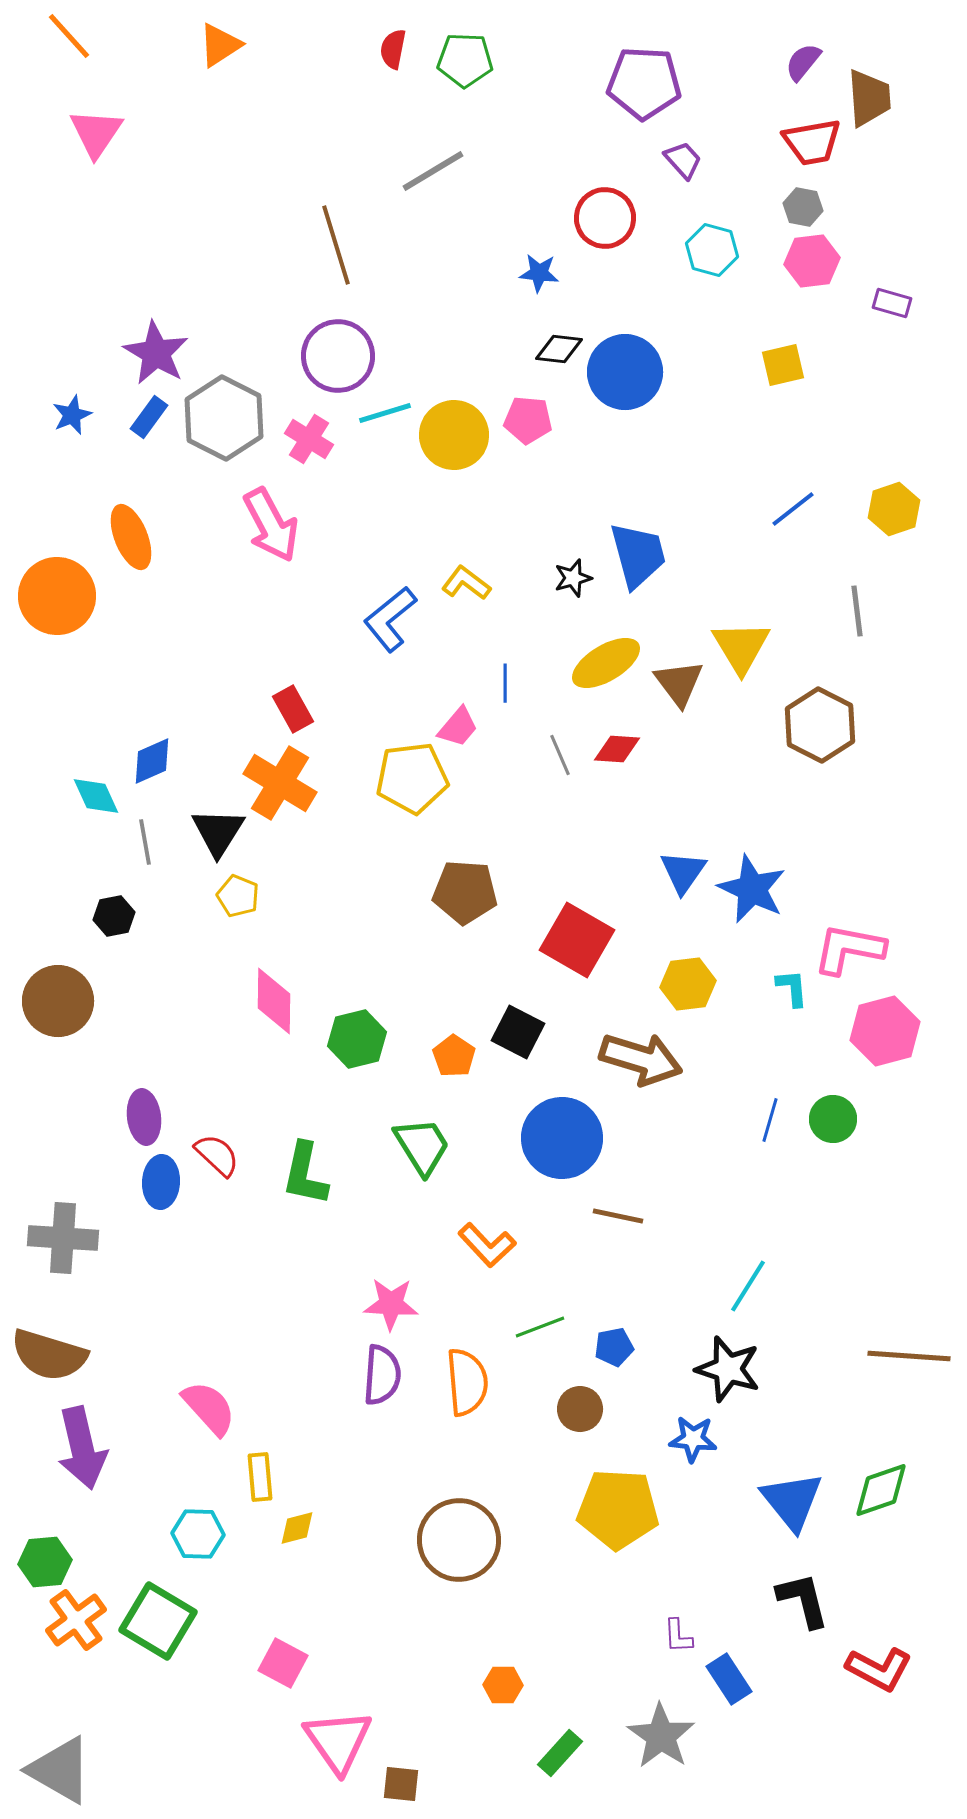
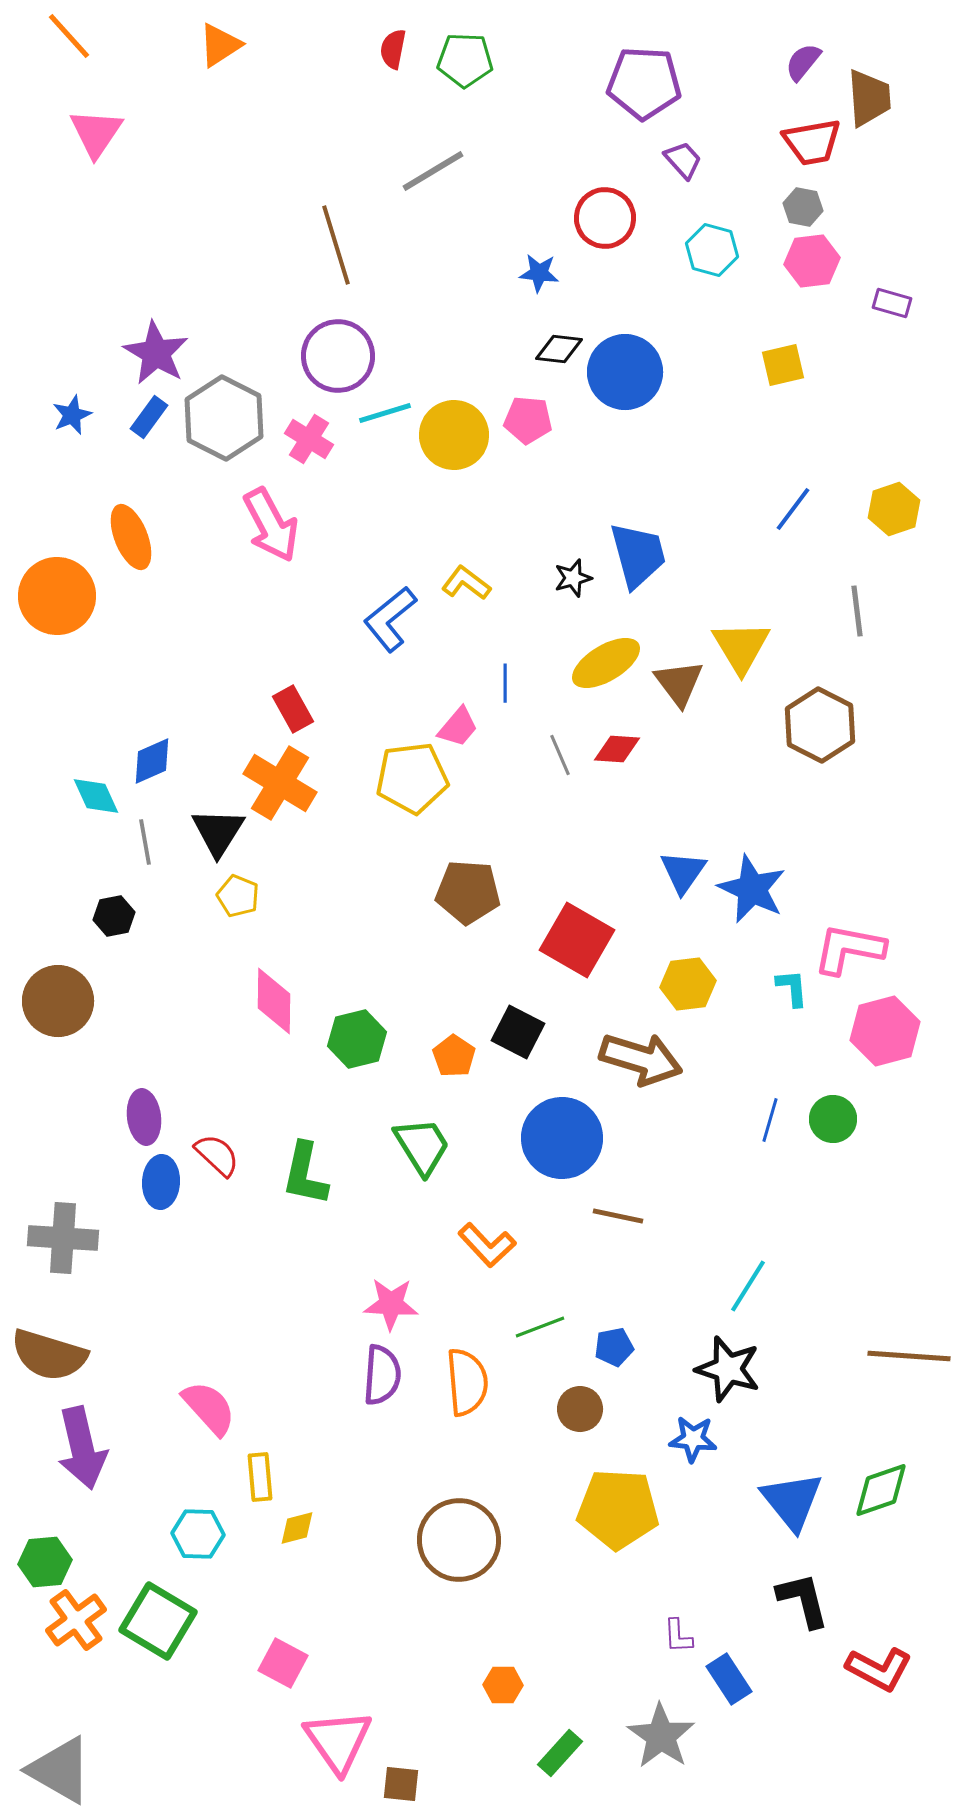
blue line at (793, 509): rotated 15 degrees counterclockwise
brown pentagon at (465, 892): moved 3 px right
